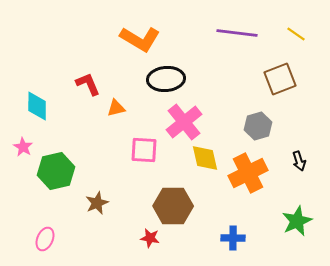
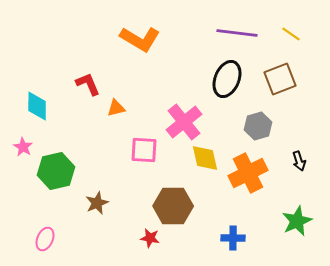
yellow line: moved 5 px left
black ellipse: moved 61 px right; rotated 63 degrees counterclockwise
